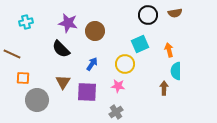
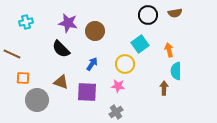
cyan square: rotated 12 degrees counterclockwise
brown triangle: moved 2 px left; rotated 42 degrees counterclockwise
